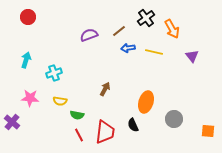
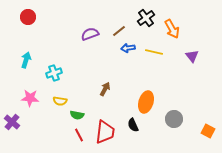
purple semicircle: moved 1 px right, 1 px up
orange square: rotated 24 degrees clockwise
